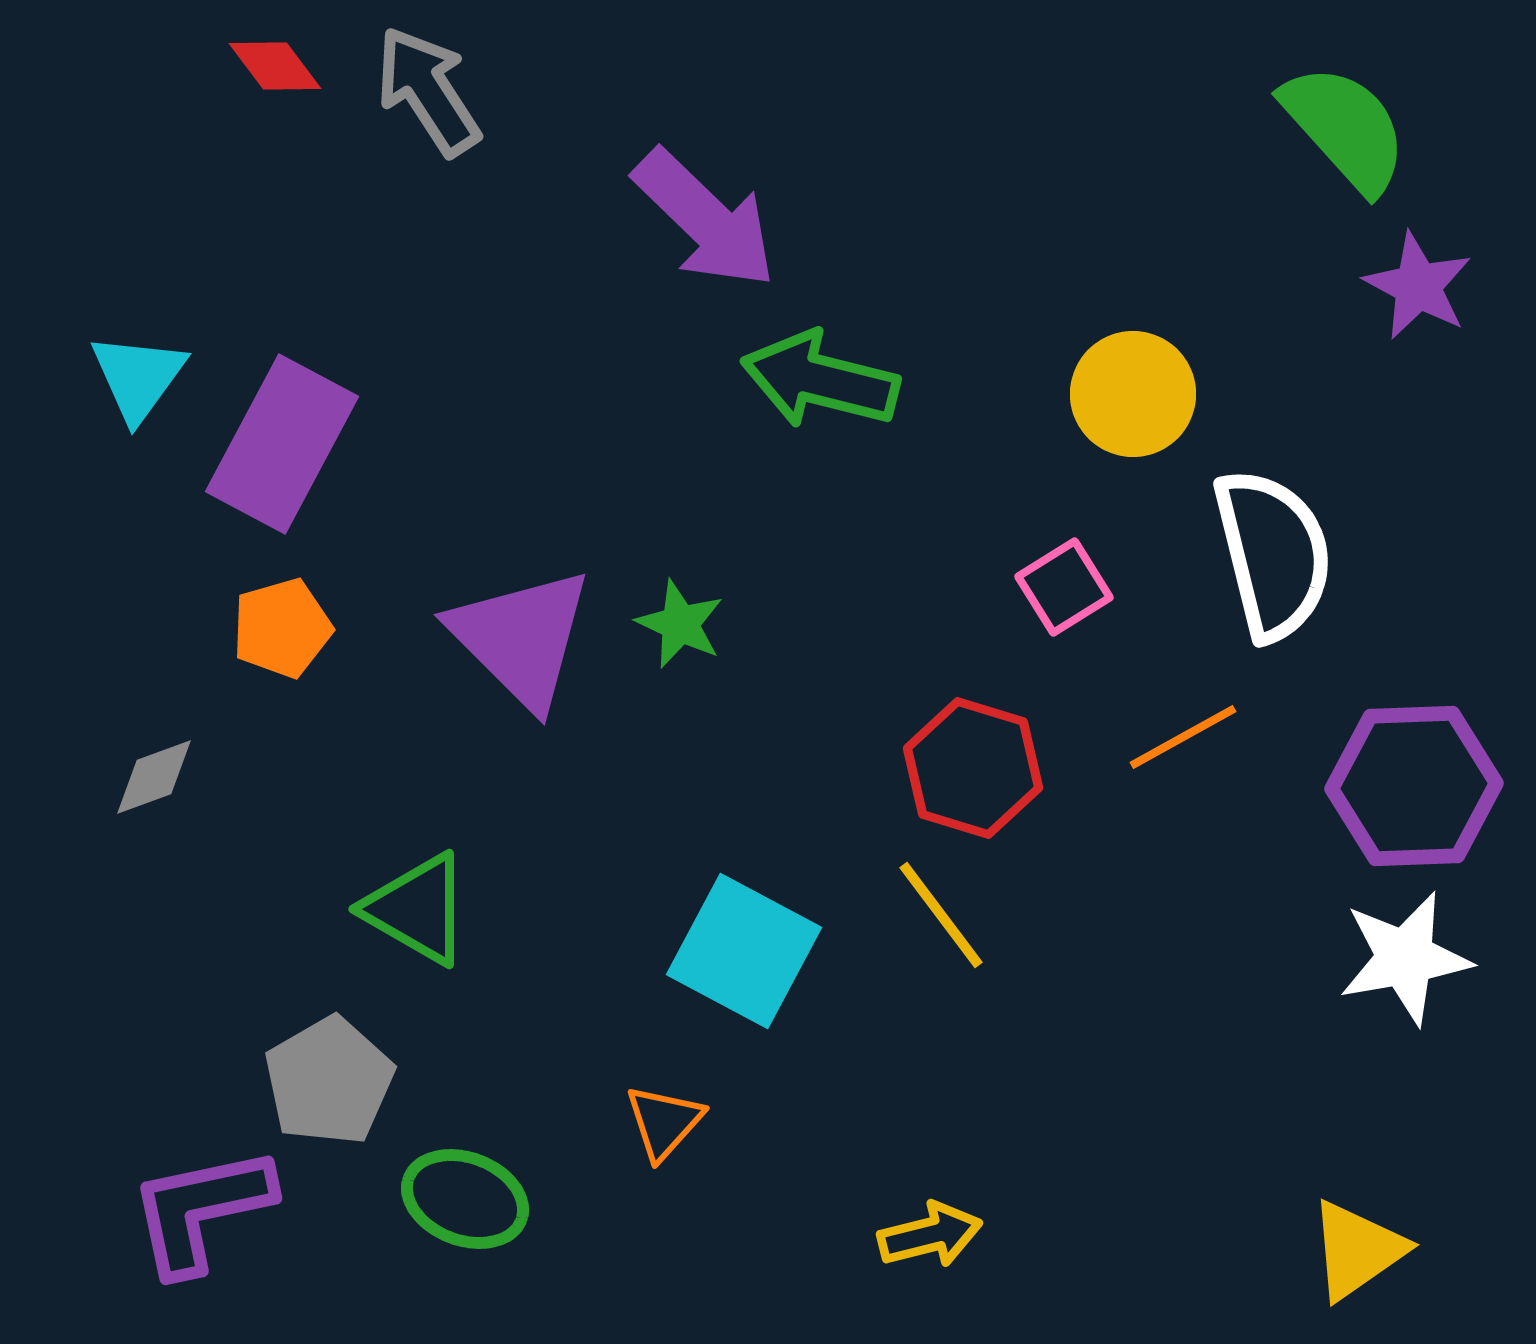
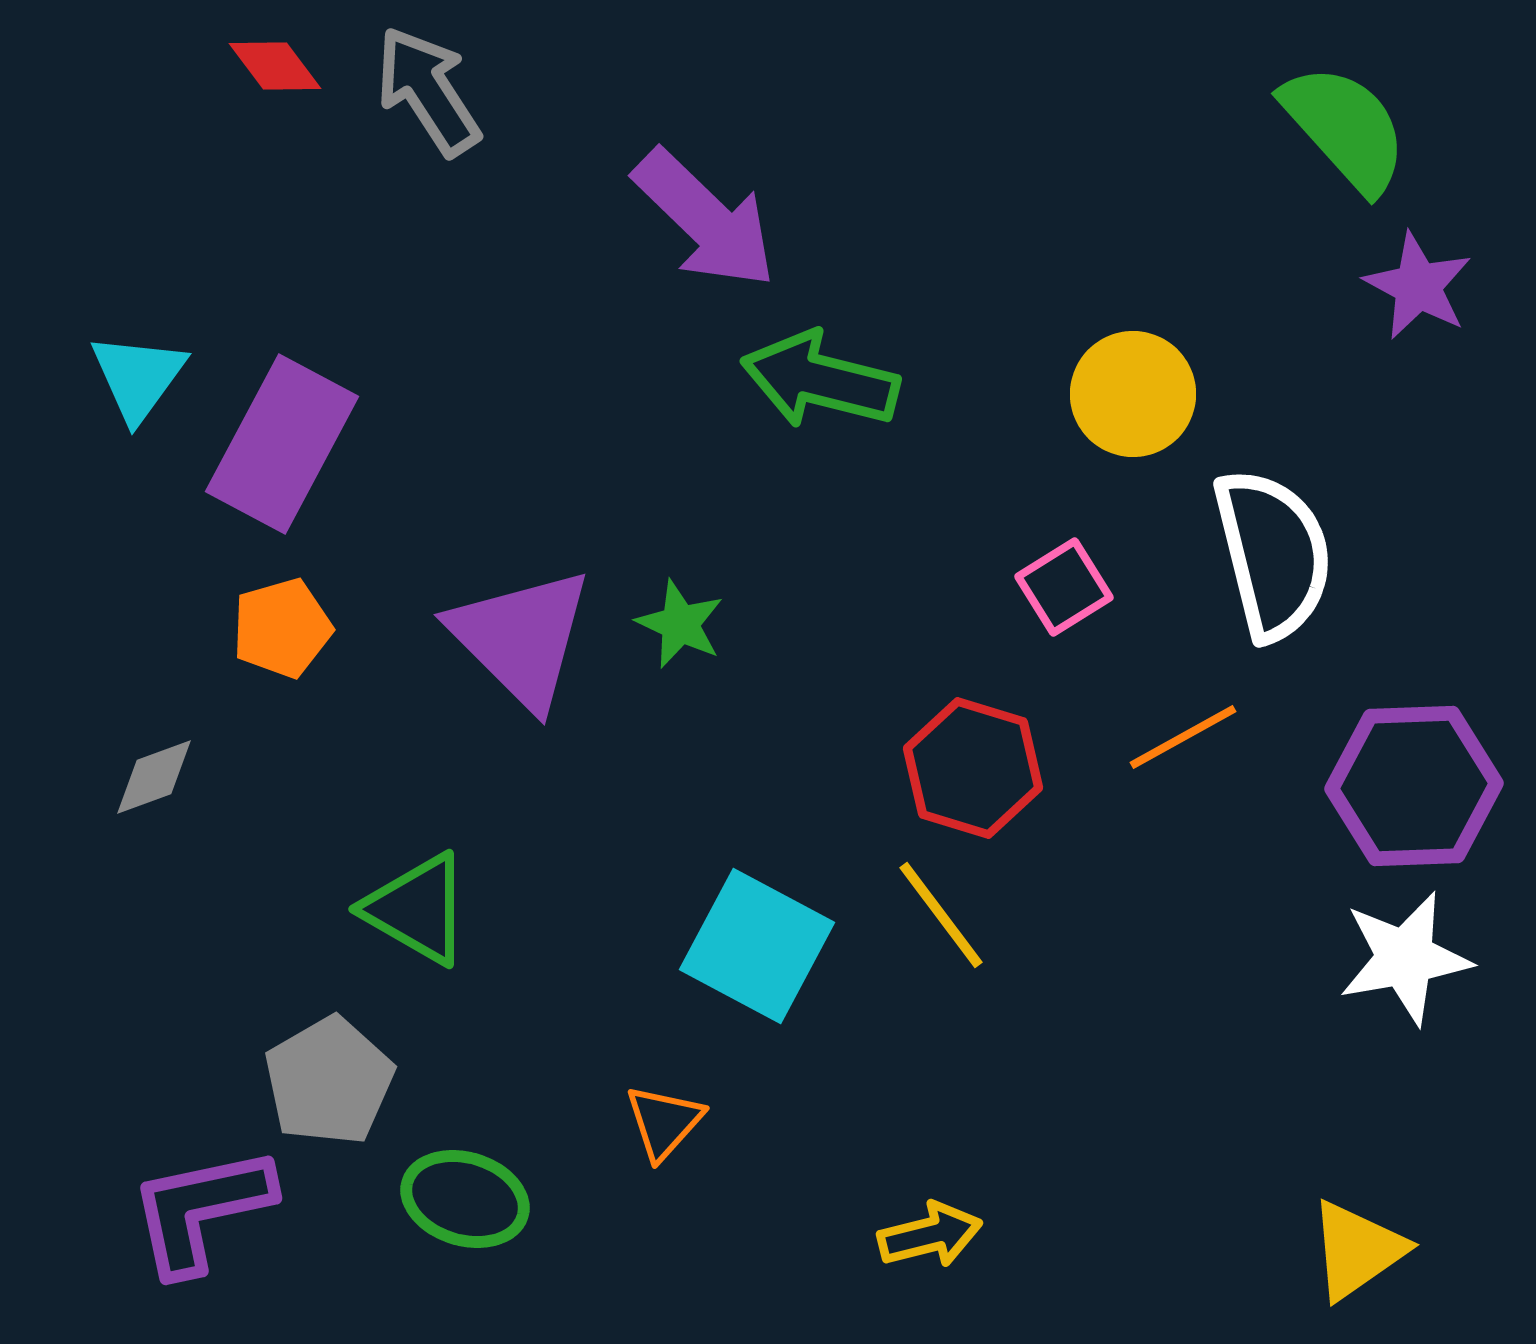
cyan square: moved 13 px right, 5 px up
green ellipse: rotated 4 degrees counterclockwise
